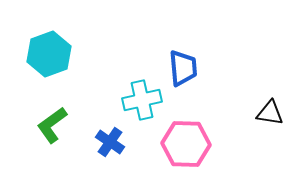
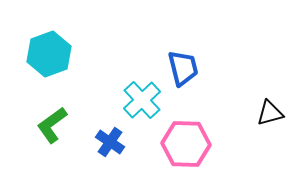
blue trapezoid: rotated 9 degrees counterclockwise
cyan cross: rotated 30 degrees counterclockwise
black triangle: rotated 24 degrees counterclockwise
